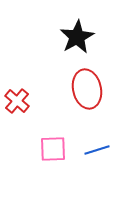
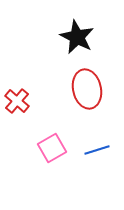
black star: rotated 16 degrees counterclockwise
pink square: moved 1 px left, 1 px up; rotated 28 degrees counterclockwise
